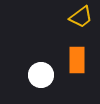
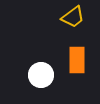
yellow trapezoid: moved 8 px left
